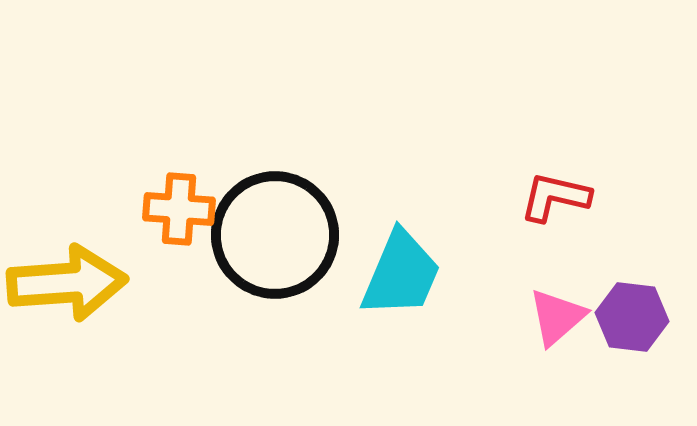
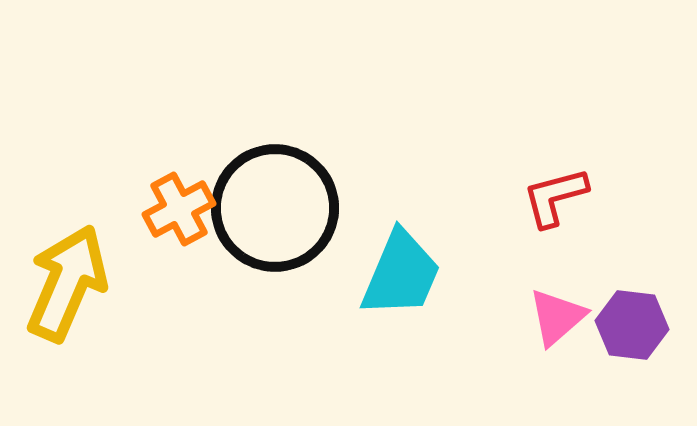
red L-shape: rotated 28 degrees counterclockwise
orange cross: rotated 32 degrees counterclockwise
black circle: moved 27 px up
yellow arrow: rotated 63 degrees counterclockwise
purple hexagon: moved 8 px down
